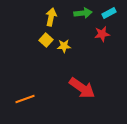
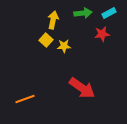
yellow arrow: moved 2 px right, 3 px down
